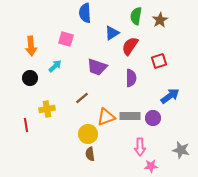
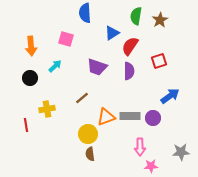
purple semicircle: moved 2 px left, 7 px up
gray star: moved 2 px down; rotated 18 degrees counterclockwise
